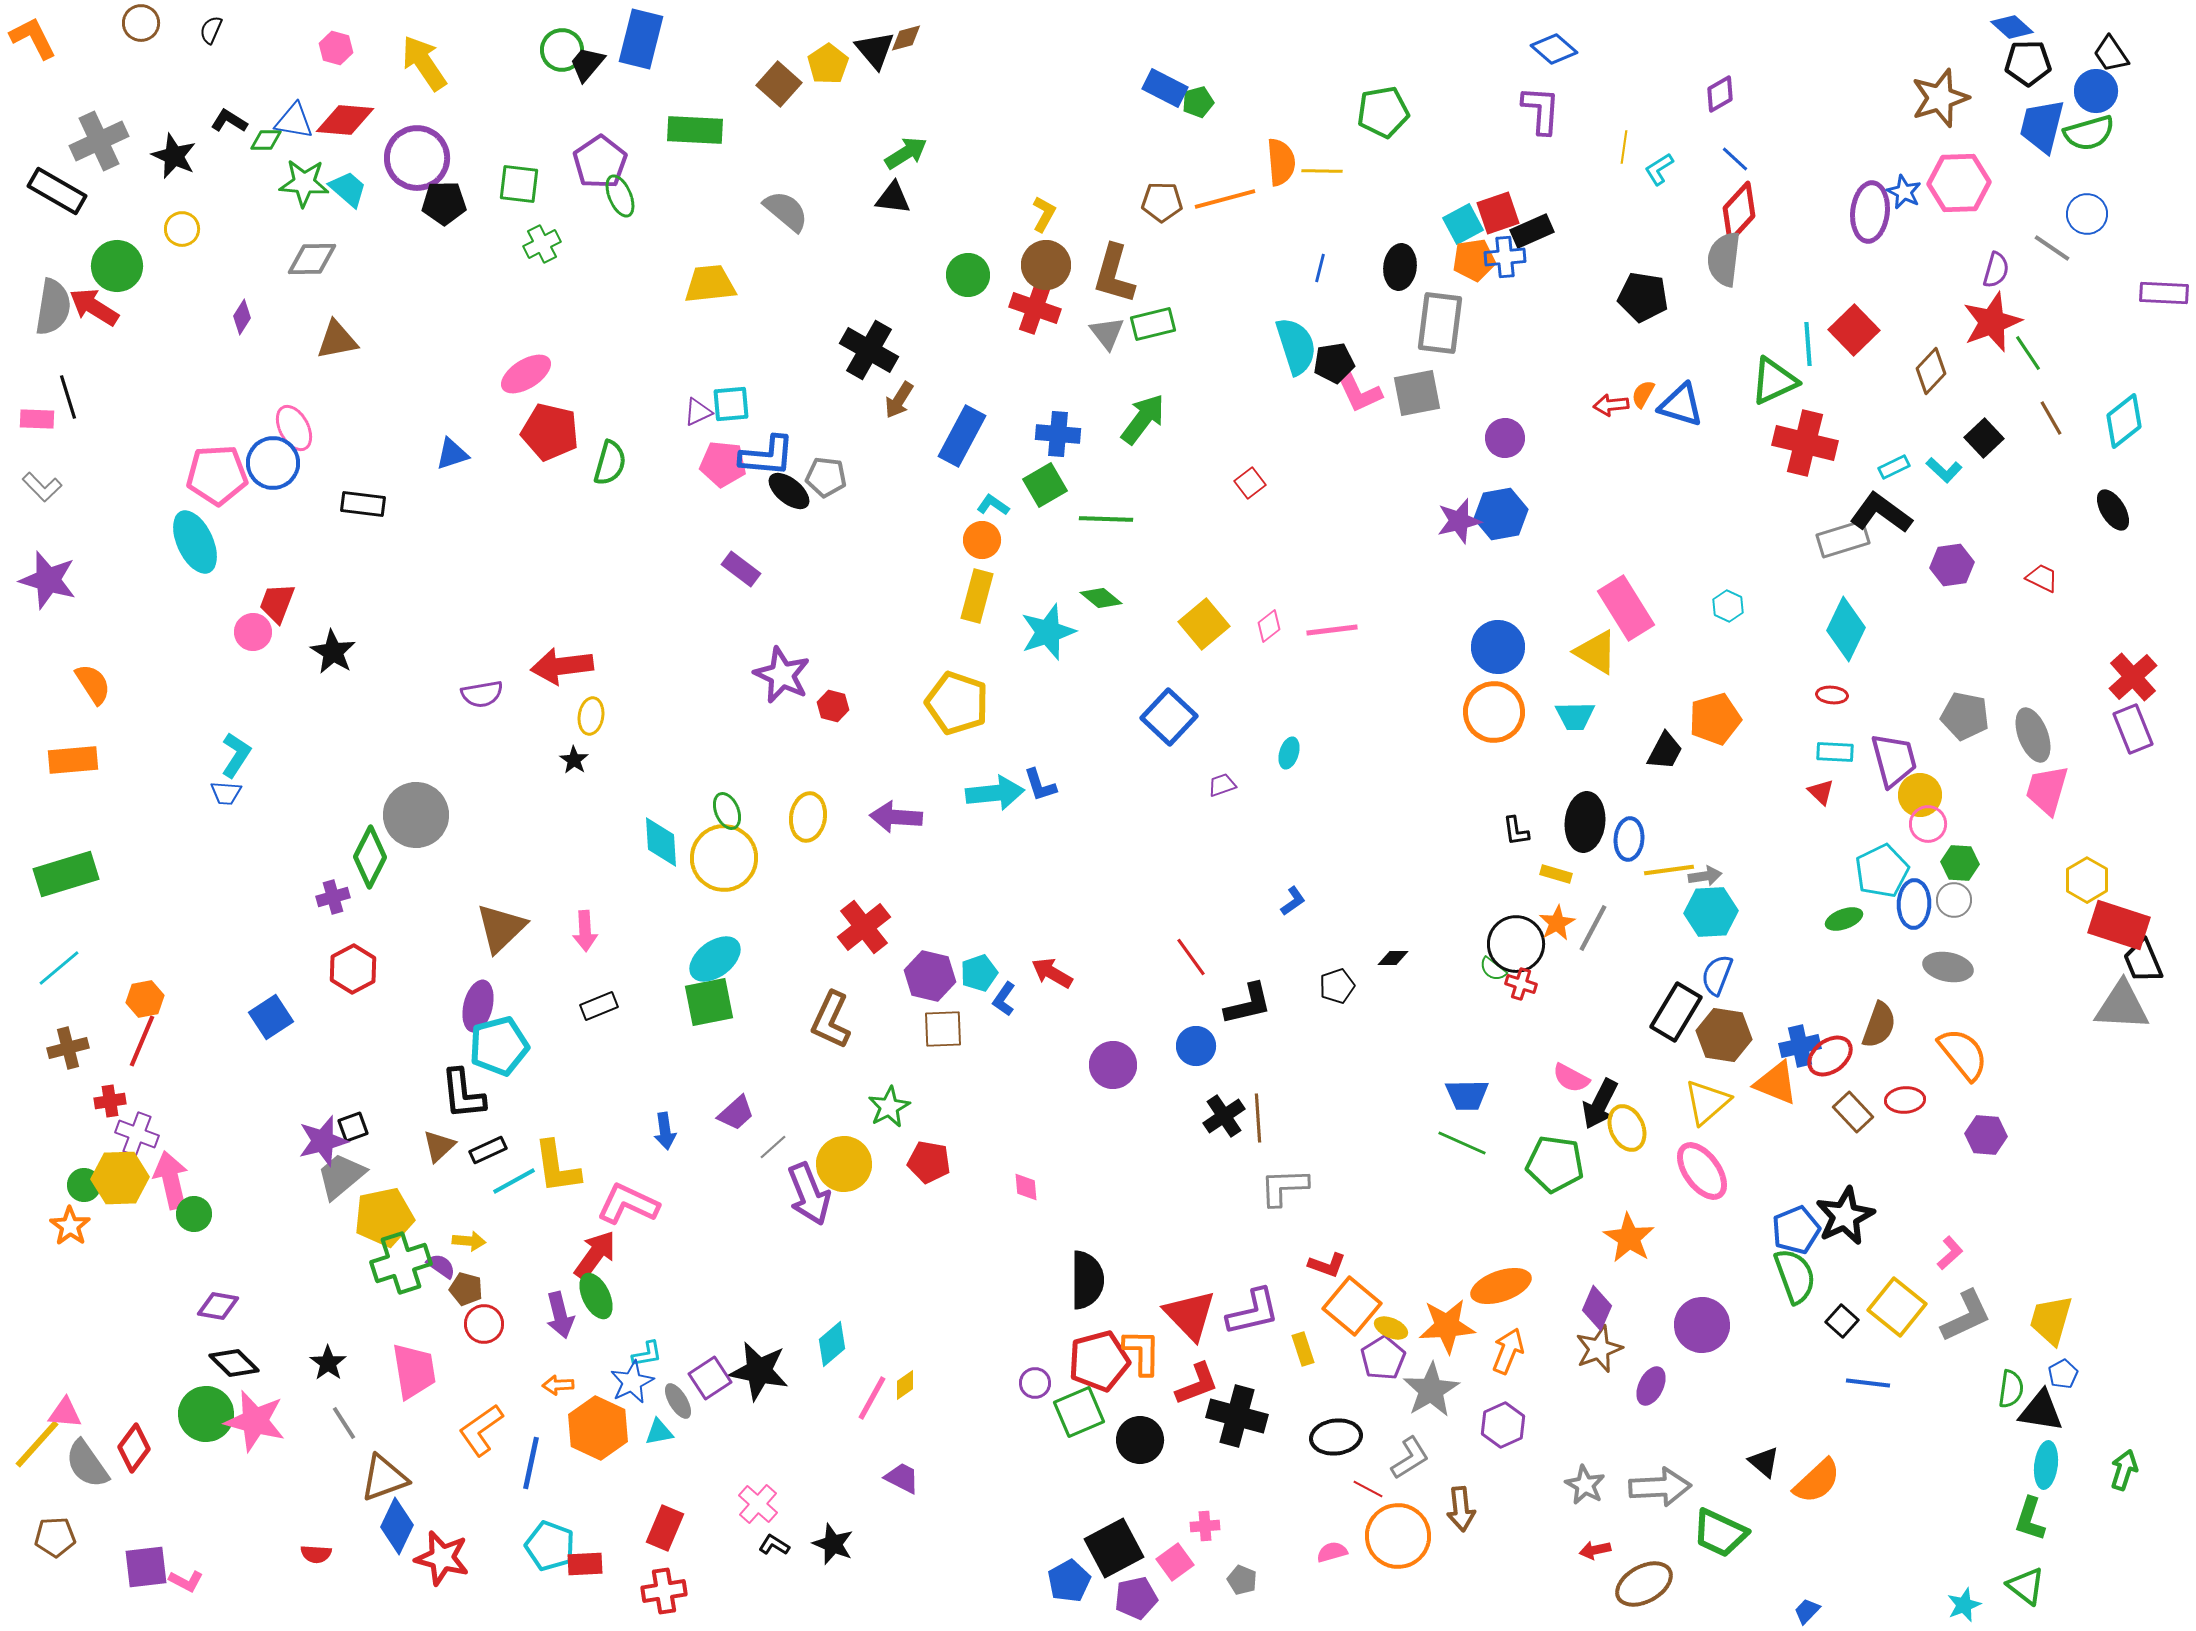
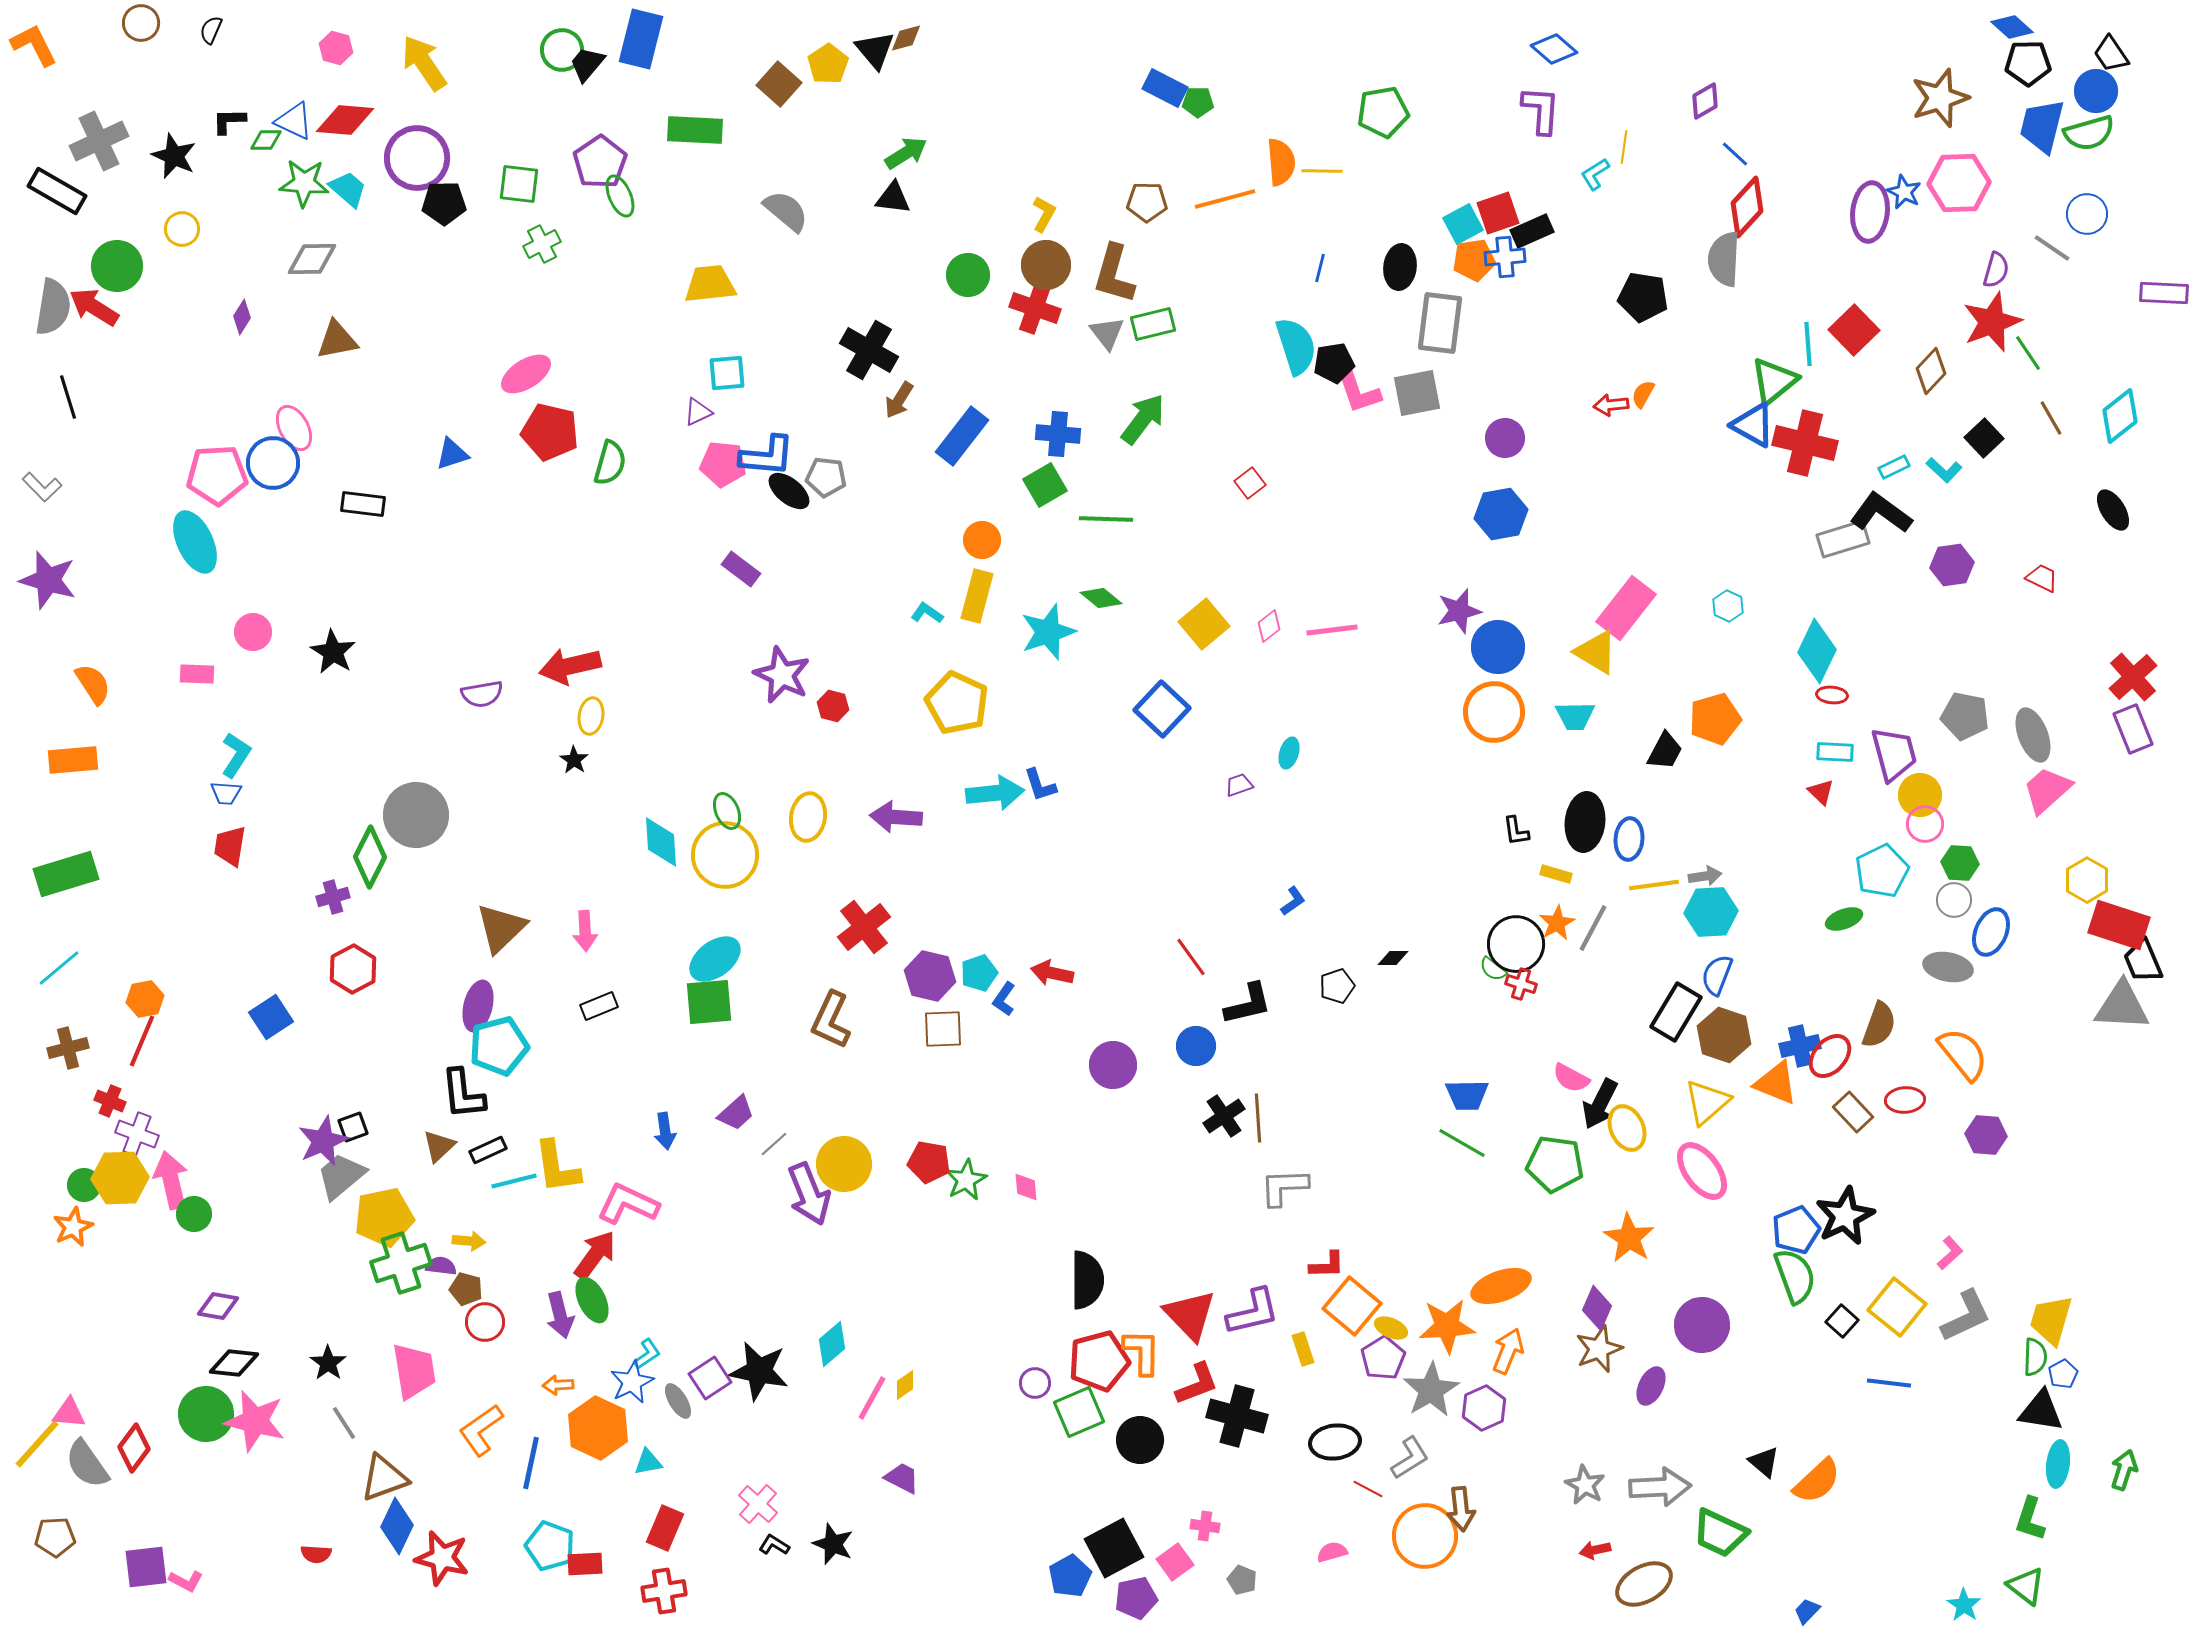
orange L-shape at (33, 38): moved 1 px right, 7 px down
purple diamond at (1720, 94): moved 15 px left, 7 px down
green pentagon at (1198, 102): rotated 16 degrees clockwise
black L-shape at (229, 121): rotated 33 degrees counterclockwise
blue triangle at (294, 121): rotated 15 degrees clockwise
blue line at (1735, 159): moved 5 px up
cyan L-shape at (1659, 169): moved 64 px left, 5 px down
brown pentagon at (1162, 202): moved 15 px left
red diamond at (1739, 212): moved 8 px right, 5 px up
gray semicircle at (1724, 259): rotated 4 degrees counterclockwise
green triangle at (1774, 381): rotated 14 degrees counterclockwise
pink L-shape at (1358, 391): rotated 6 degrees clockwise
cyan square at (731, 404): moved 4 px left, 31 px up
blue triangle at (1681, 405): moved 72 px right, 20 px down; rotated 12 degrees clockwise
pink rectangle at (37, 419): moved 160 px right, 255 px down
cyan diamond at (2124, 421): moved 4 px left, 5 px up
blue rectangle at (962, 436): rotated 10 degrees clockwise
cyan L-shape at (993, 505): moved 66 px left, 108 px down
purple star at (1459, 521): moved 90 px down
red trapezoid at (277, 603): moved 47 px left, 243 px down; rotated 12 degrees counterclockwise
pink rectangle at (1626, 608): rotated 70 degrees clockwise
cyan diamond at (1846, 629): moved 29 px left, 22 px down
red arrow at (562, 666): moved 8 px right; rotated 6 degrees counterclockwise
yellow pentagon at (957, 703): rotated 6 degrees clockwise
blue square at (1169, 717): moved 7 px left, 8 px up
purple trapezoid at (1894, 760): moved 6 px up
purple trapezoid at (1222, 785): moved 17 px right
pink trapezoid at (2047, 790): rotated 32 degrees clockwise
pink circle at (1928, 824): moved 3 px left
yellow circle at (724, 858): moved 1 px right, 3 px up
yellow line at (1669, 870): moved 15 px left, 15 px down
blue ellipse at (1914, 904): moved 77 px right, 28 px down; rotated 21 degrees clockwise
red arrow at (1052, 973): rotated 18 degrees counterclockwise
green square at (709, 1002): rotated 6 degrees clockwise
brown hexagon at (1724, 1035): rotated 10 degrees clockwise
red ellipse at (1830, 1056): rotated 12 degrees counterclockwise
red cross at (110, 1101): rotated 32 degrees clockwise
green star at (889, 1107): moved 77 px right, 73 px down
purple star at (323, 1141): rotated 9 degrees counterclockwise
green line at (1462, 1143): rotated 6 degrees clockwise
gray line at (773, 1147): moved 1 px right, 3 px up
cyan line at (514, 1181): rotated 15 degrees clockwise
orange star at (70, 1226): moved 3 px right, 1 px down; rotated 12 degrees clockwise
red L-shape at (1327, 1265): rotated 21 degrees counterclockwise
purple semicircle at (441, 1266): rotated 28 degrees counterclockwise
green ellipse at (596, 1296): moved 4 px left, 4 px down
red circle at (484, 1324): moved 1 px right, 2 px up
cyan L-shape at (647, 1354): rotated 24 degrees counterclockwise
black diamond at (234, 1363): rotated 39 degrees counterclockwise
blue line at (1868, 1383): moved 21 px right
green semicircle at (2011, 1389): moved 24 px right, 32 px up; rotated 6 degrees counterclockwise
pink triangle at (65, 1413): moved 4 px right
purple hexagon at (1503, 1425): moved 19 px left, 17 px up
cyan triangle at (659, 1432): moved 11 px left, 30 px down
black ellipse at (1336, 1437): moved 1 px left, 5 px down
cyan ellipse at (2046, 1465): moved 12 px right, 1 px up
pink cross at (1205, 1526): rotated 12 degrees clockwise
orange circle at (1398, 1536): moved 27 px right
blue pentagon at (1069, 1581): moved 1 px right, 5 px up
cyan star at (1964, 1605): rotated 16 degrees counterclockwise
